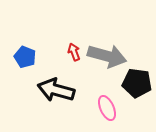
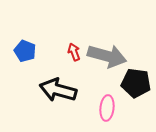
blue pentagon: moved 6 px up
black pentagon: moved 1 px left
black arrow: moved 2 px right
pink ellipse: rotated 30 degrees clockwise
